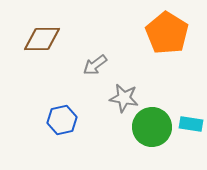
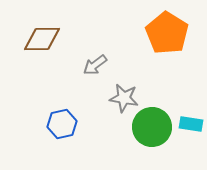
blue hexagon: moved 4 px down
